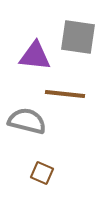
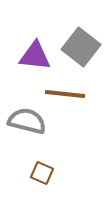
gray square: moved 3 px right, 10 px down; rotated 30 degrees clockwise
